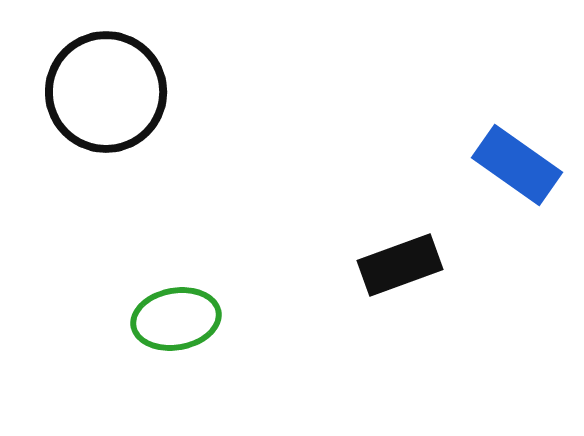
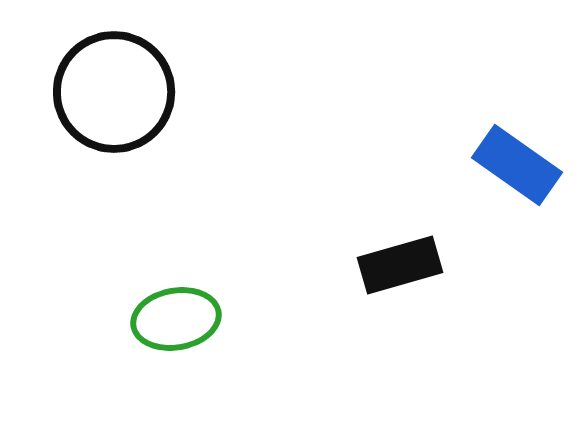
black circle: moved 8 px right
black rectangle: rotated 4 degrees clockwise
